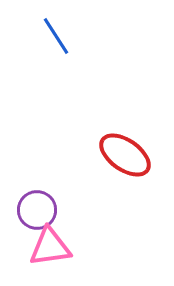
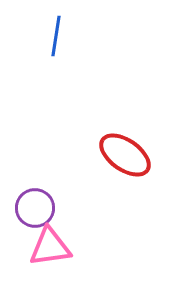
blue line: rotated 42 degrees clockwise
purple circle: moved 2 px left, 2 px up
